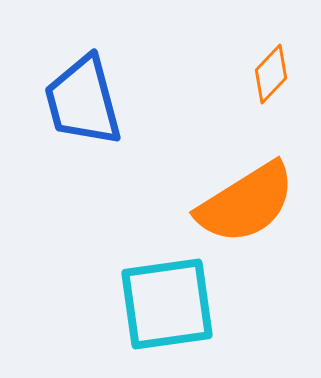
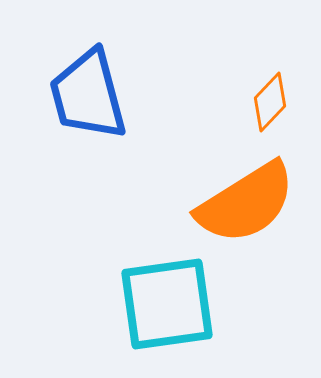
orange diamond: moved 1 px left, 28 px down
blue trapezoid: moved 5 px right, 6 px up
